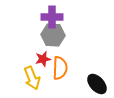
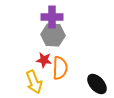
red star: moved 1 px right, 1 px down; rotated 21 degrees clockwise
yellow arrow: moved 2 px right, 4 px down
